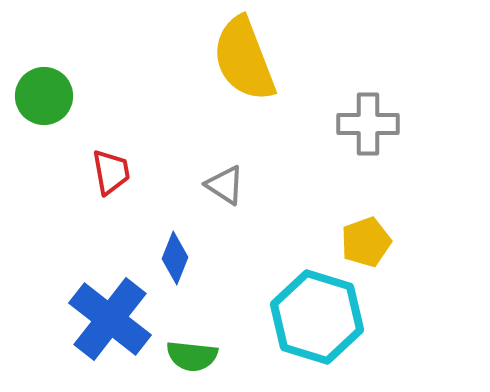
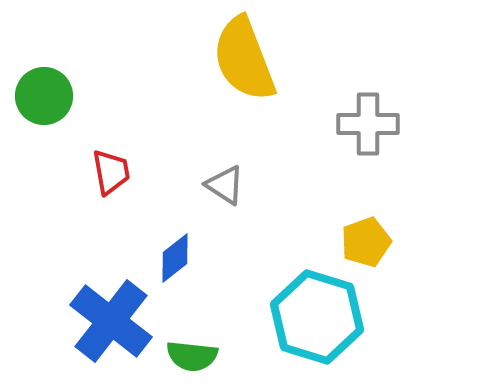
blue diamond: rotated 30 degrees clockwise
blue cross: moved 1 px right, 2 px down
